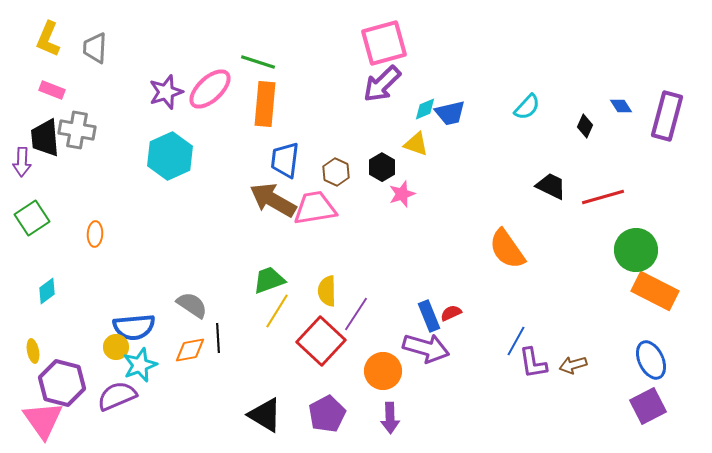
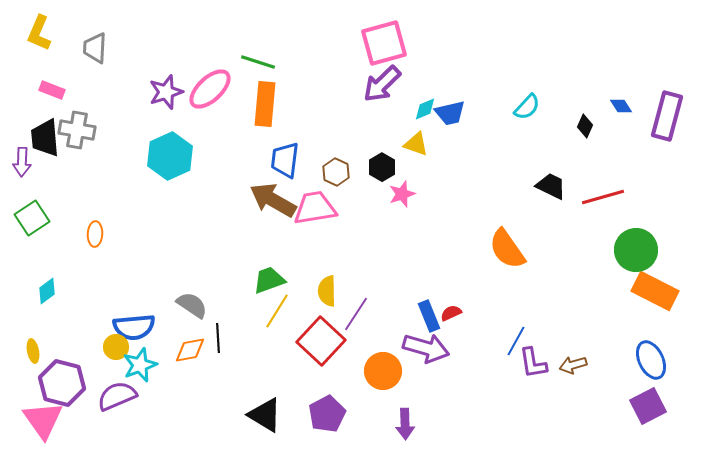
yellow L-shape at (48, 39): moved 9 px left, 6 px up
purple arrow at (390, 418): moved 15 px right, 6 px down
